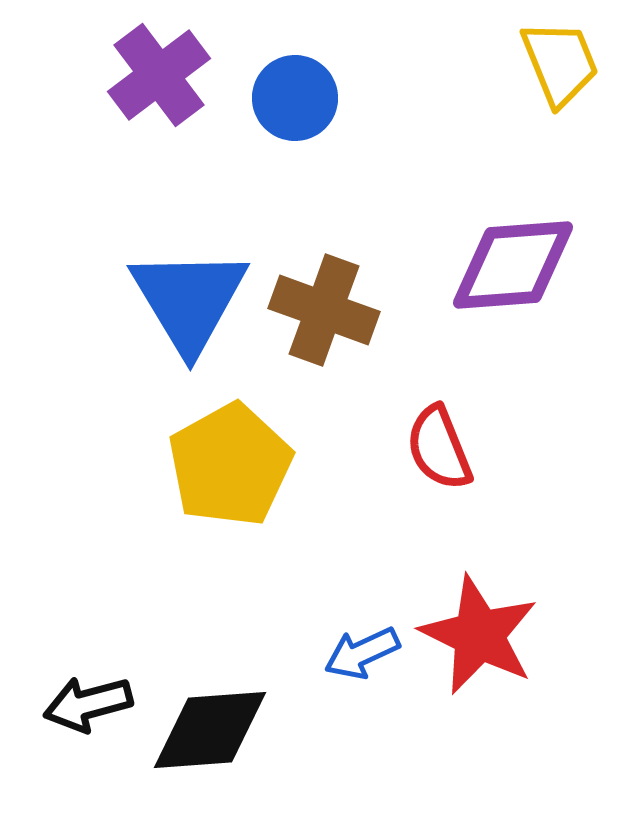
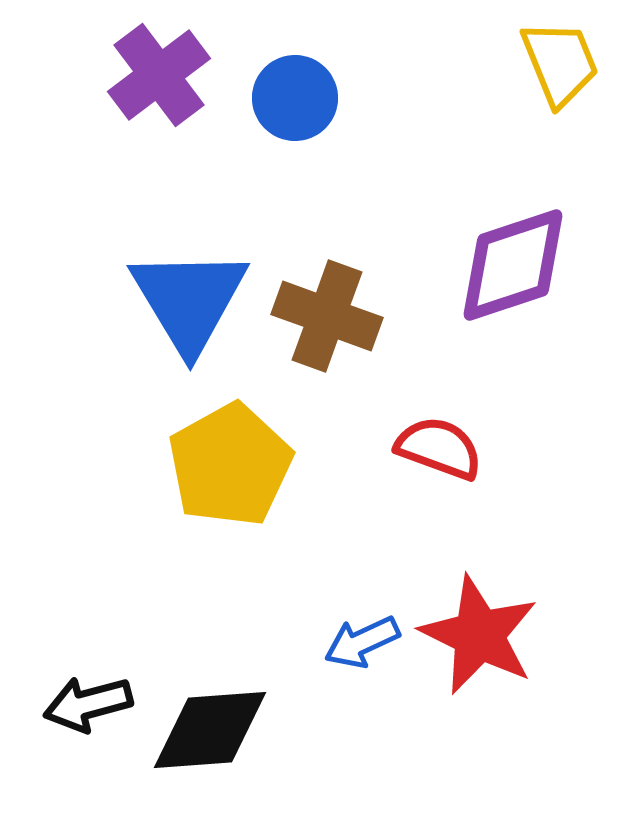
purple diamond: rotated 14 degrees counterclockwise
brown cross: moved 3 px right, 6 px down
red semicircle: rotated 132 degrees clockwise
blue arrow: moved 11 px up
